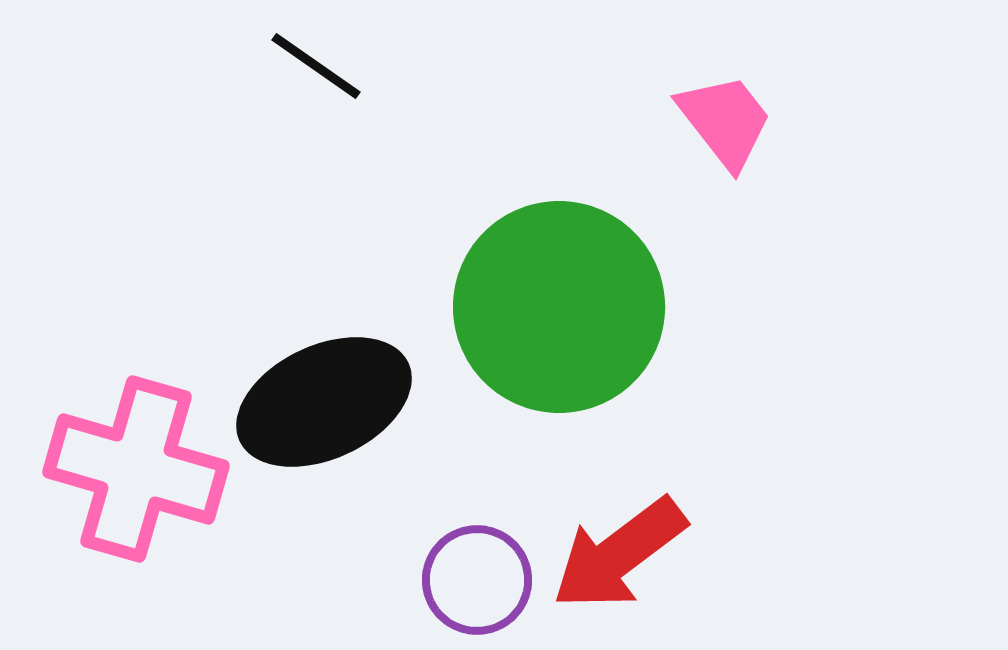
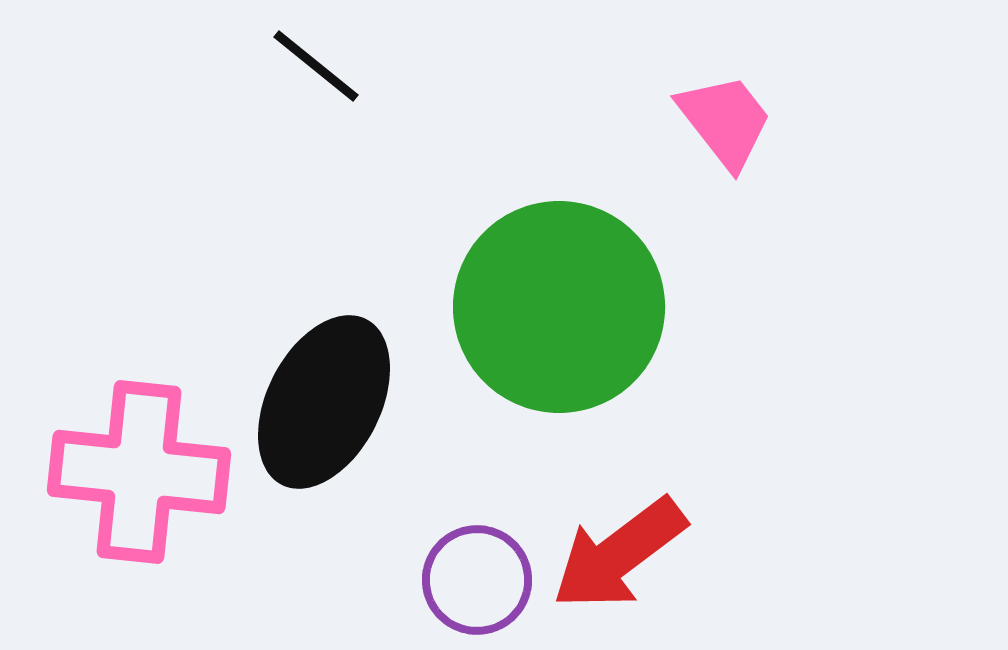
black line: rotated 4 degrees clockwise
black ellipse: rotated 38 degrees counterclockwise
pink cross: moved 3 px right, 3 px down; rotated 10 degrees counterclockwise
